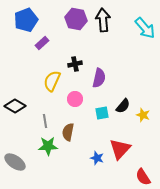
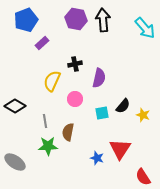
red triangle: rotated 10 degrees counterclockwise
